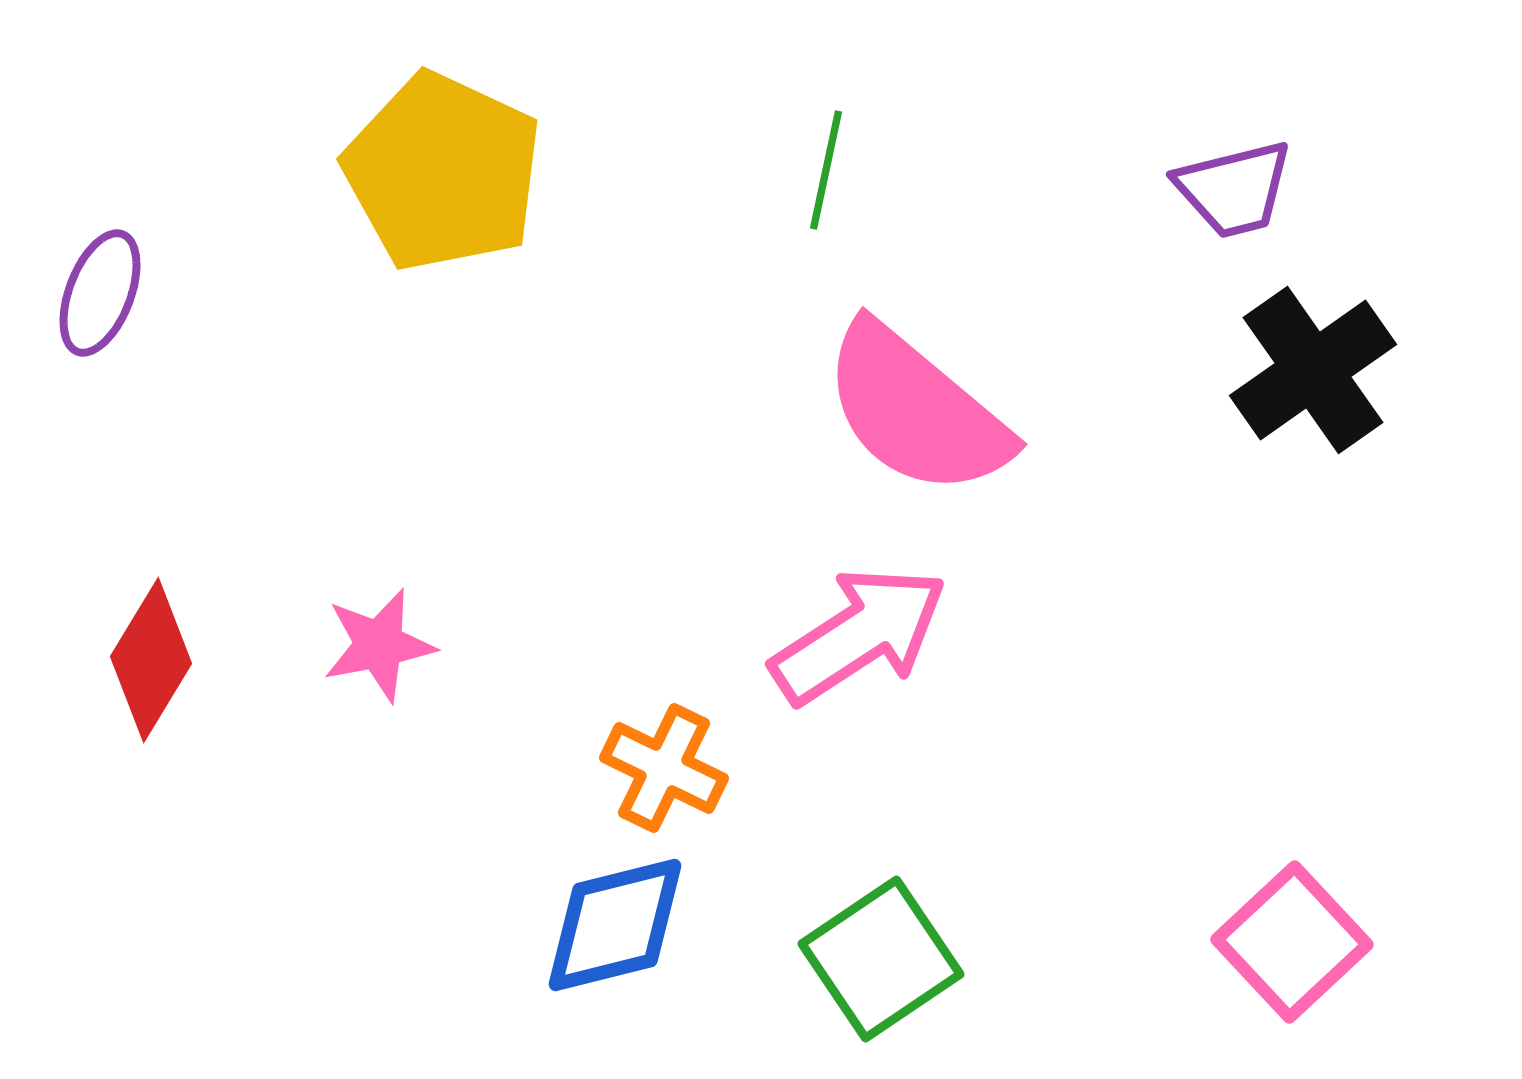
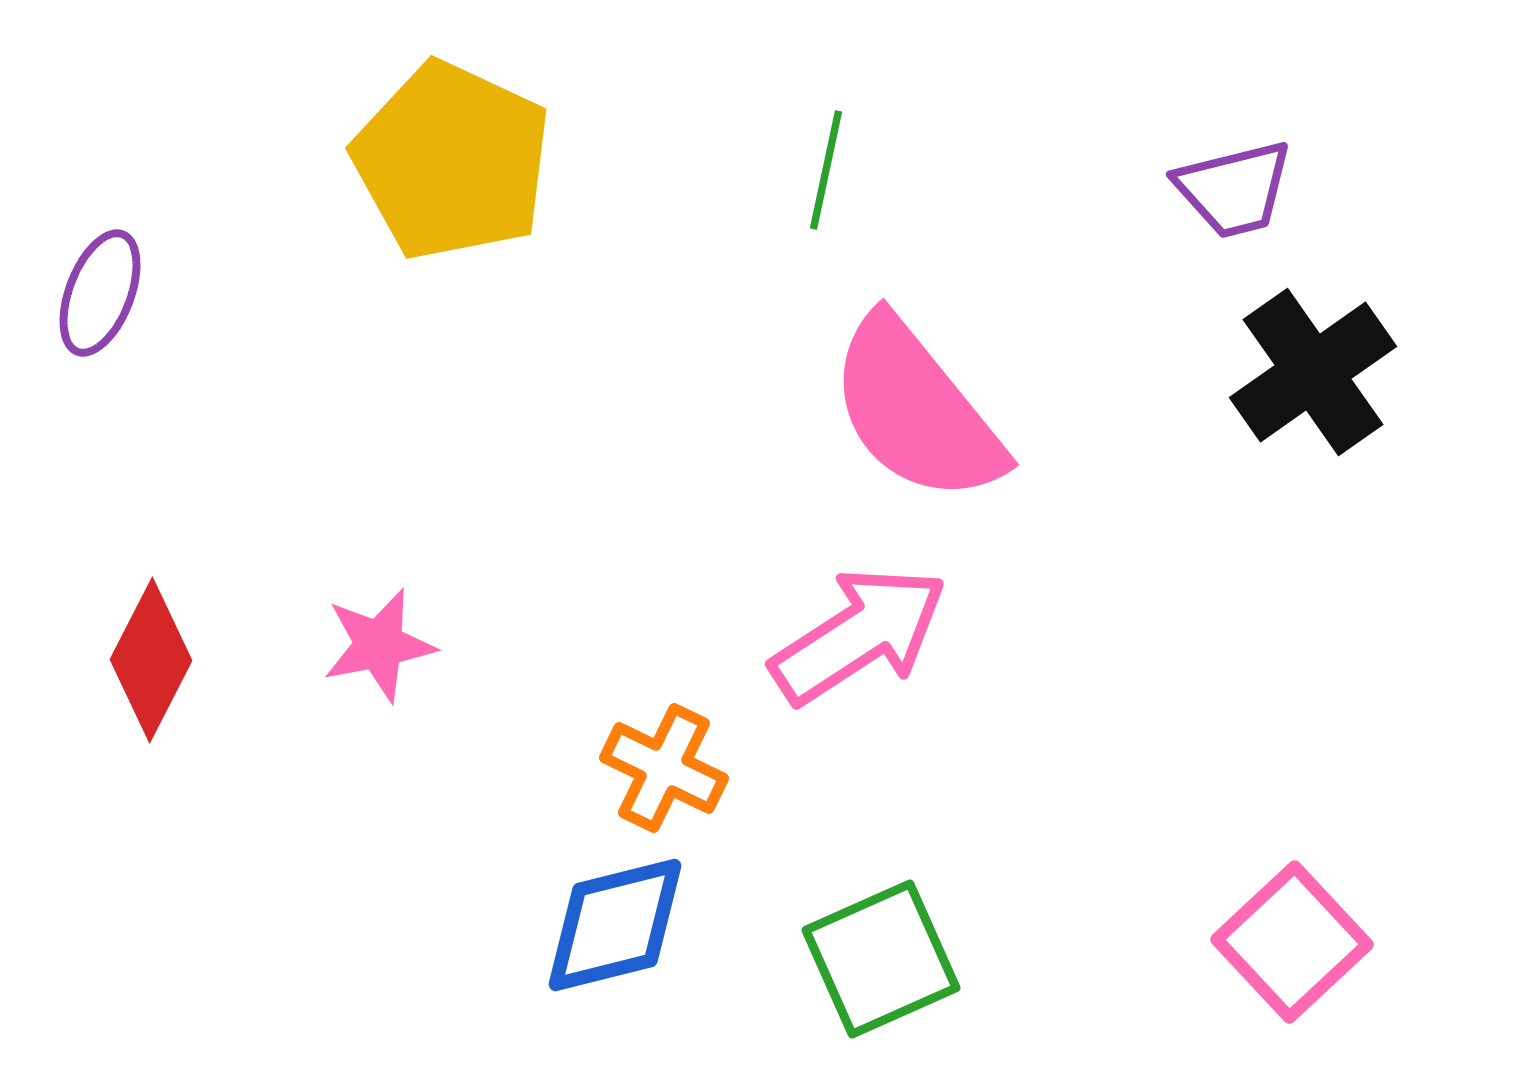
yellow pentagon: moved 9 px right, 11 px up
black cross: moved 2 px down
pink semicircle: rotated 11 degrees clockwise
red diamond: rotated 4 degrees counterclockwise
green square: rotated 10 degrees clockwise
